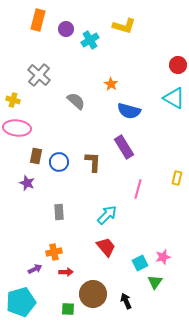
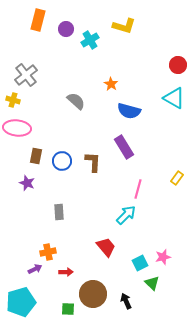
gray cross: moved 13 px left; rotated 10 degrees clockwise
blue circle: moved 3 px right, 1 px up
yellow rectangle: rotated 24 degrees clockwise
cyan arrow: moved 19 px right
orange cross: moved 6 px left
green triangle: moved 3 px left, 1 px down; rotated 21 degrees counterclockwise
